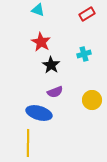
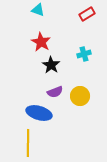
yellow circle: moved 12 px left, 4 px up
